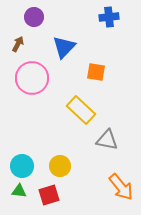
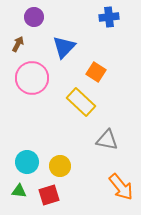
orange square: rotated 24 degrees clockwise
yellow rectangle: moved 8 px up
cyan circle: moved 5 px right, 4 px up
